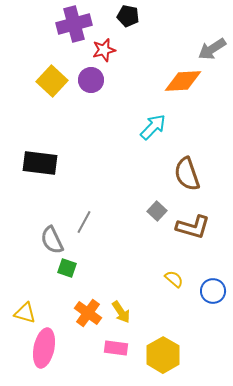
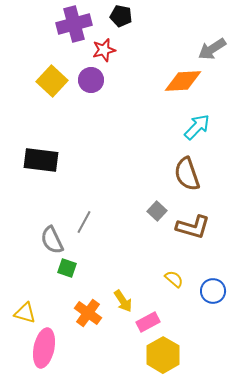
black pentagon: moved 7 px left
cyan arrow: moved 44 px right
black rectangle: moved 1 px right, 3 px up
yellow arrow: moved 2 px right, 11 px up
pink rectangle: moved 32 px right, 26 px up; rotated 35 degrees counterclockwise
